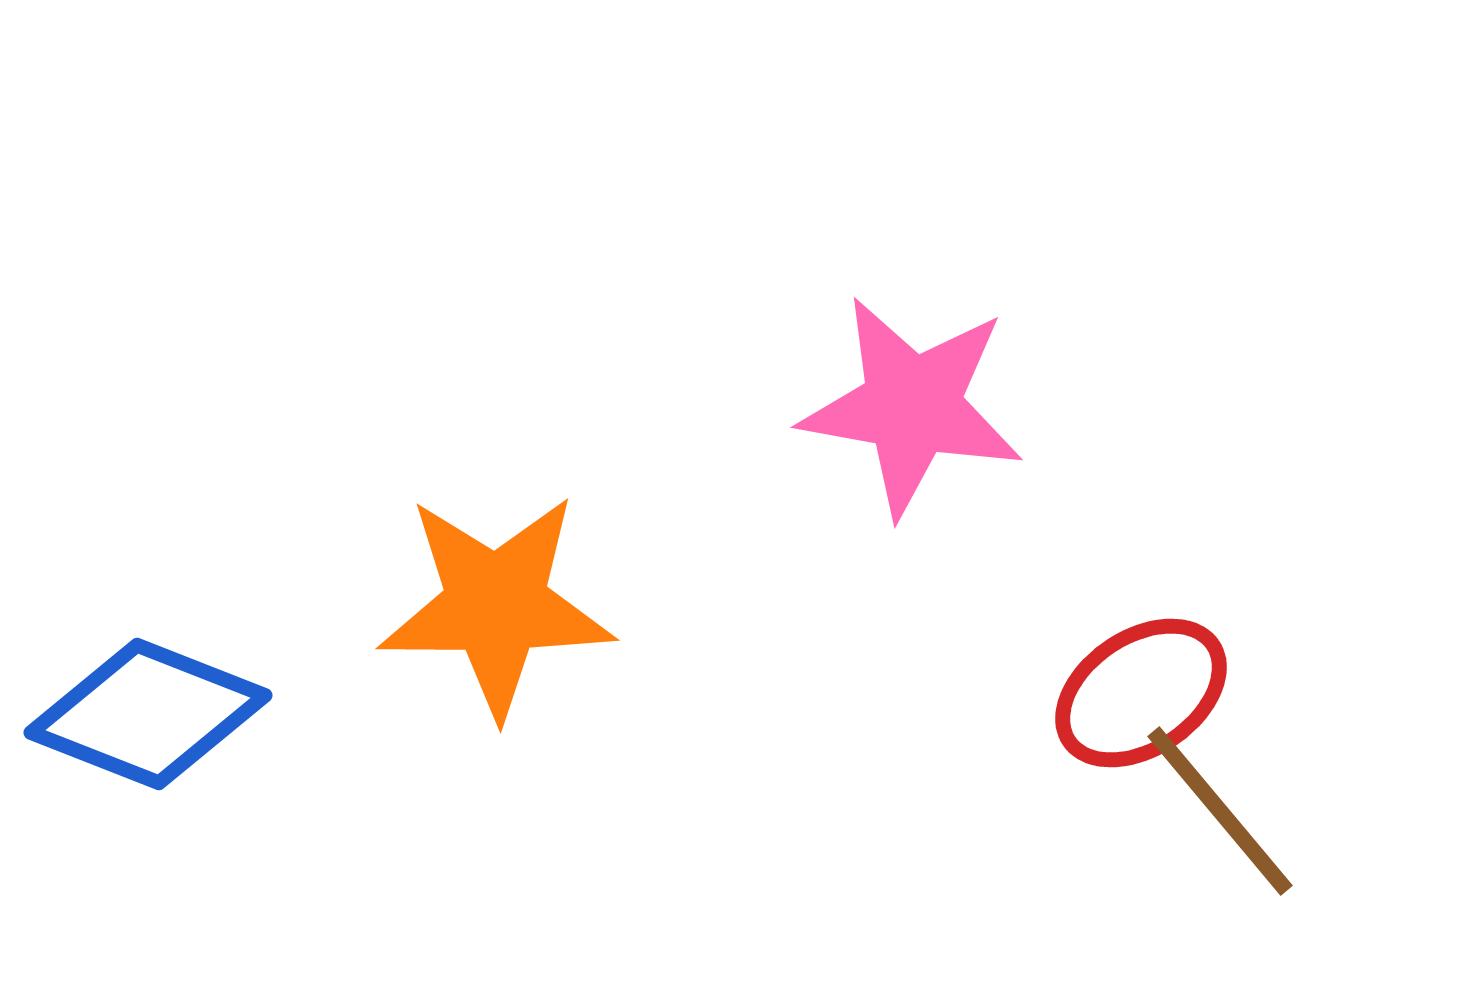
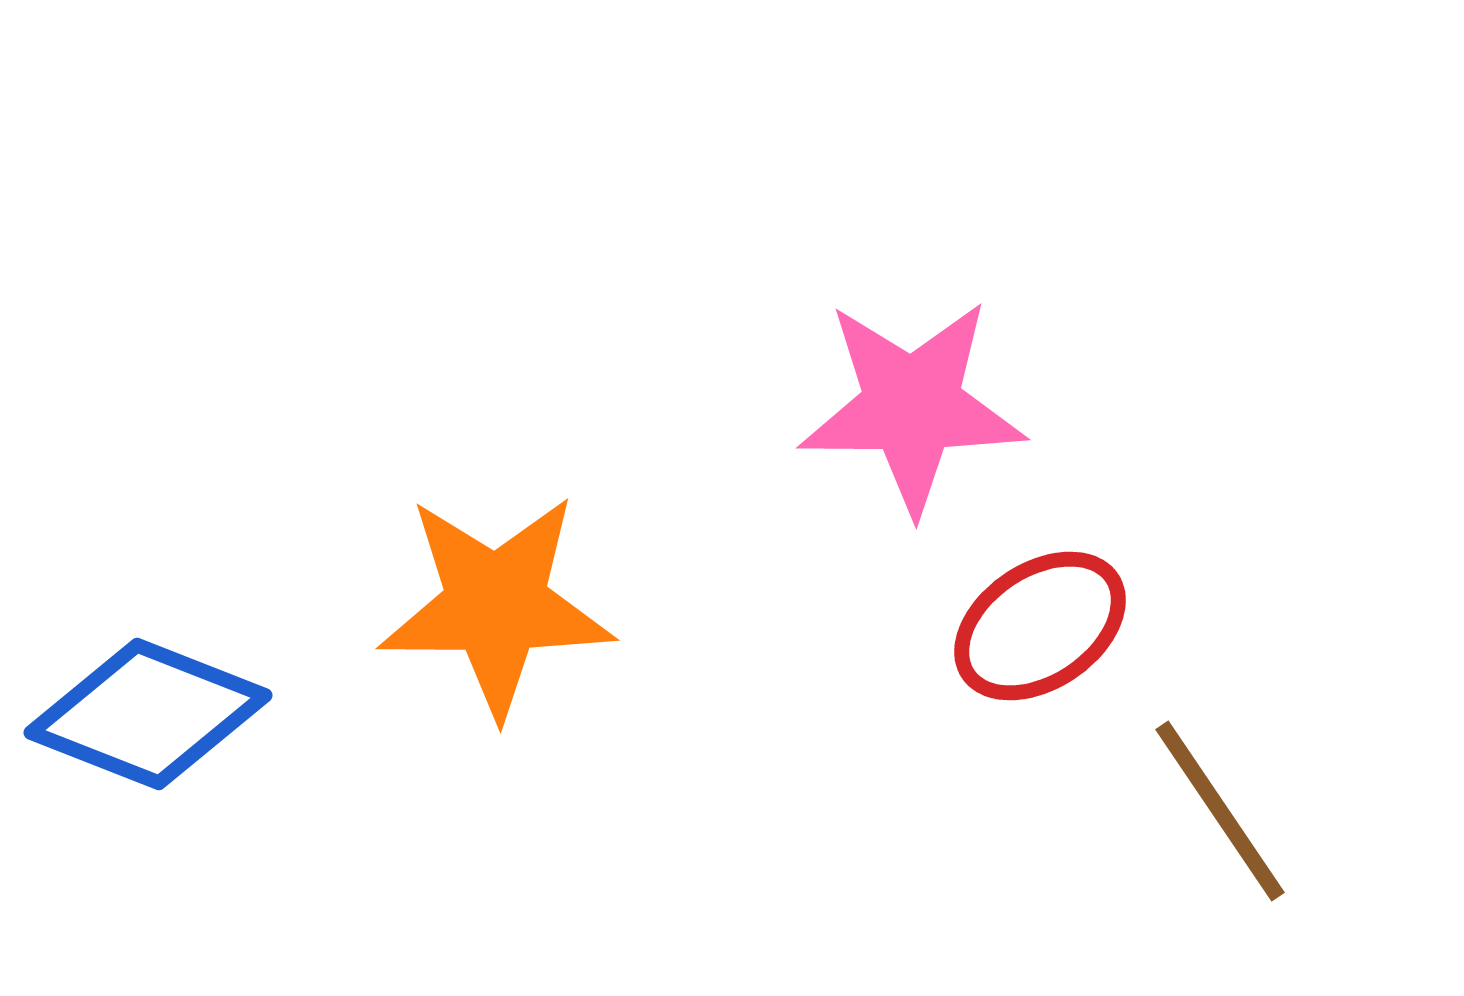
pink star: rotated 10 degrees counterclockwise
red ellipse: moved 101 px left, 67 px up
brown line: rotated 6 degrees clockwise
